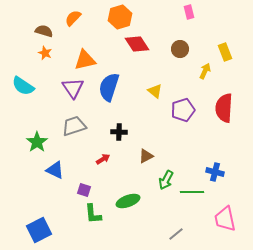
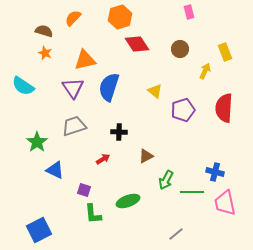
pink trapezoid: moved 16 px up
